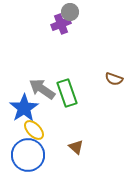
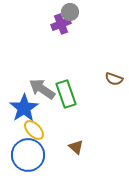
green rectangle: moved 1 px left, 1 px down
